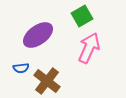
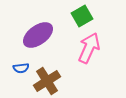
brown cross: rotated 20 degrees clockwise
